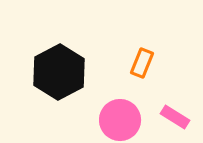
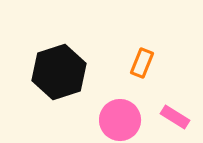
black hexagon: rotated 10 degrees clockwise
